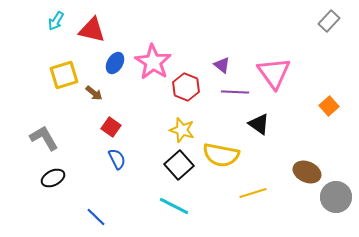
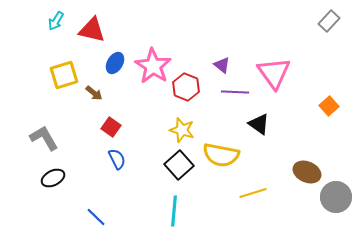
pink star: moved 4 px down
cyan line: moved 5 px down; rotated 68 degrees clockwise
